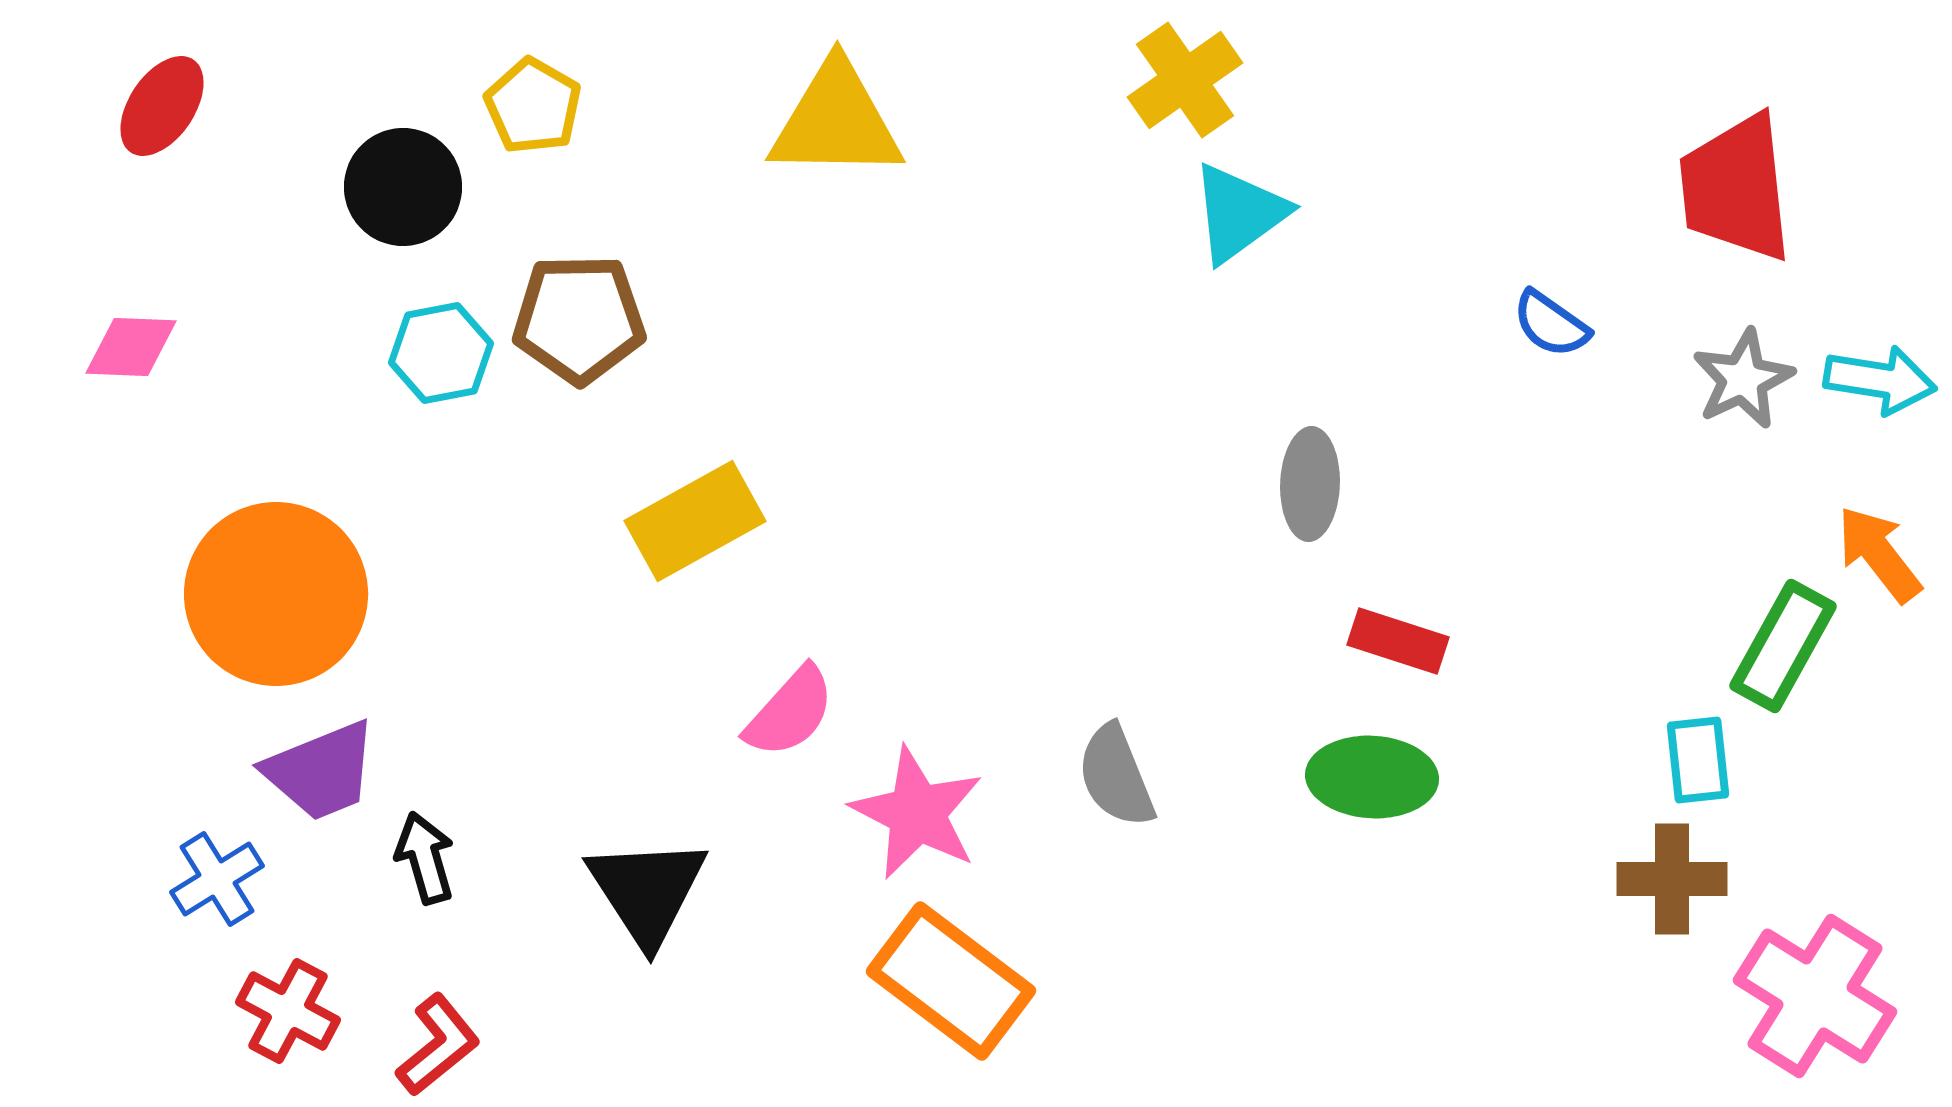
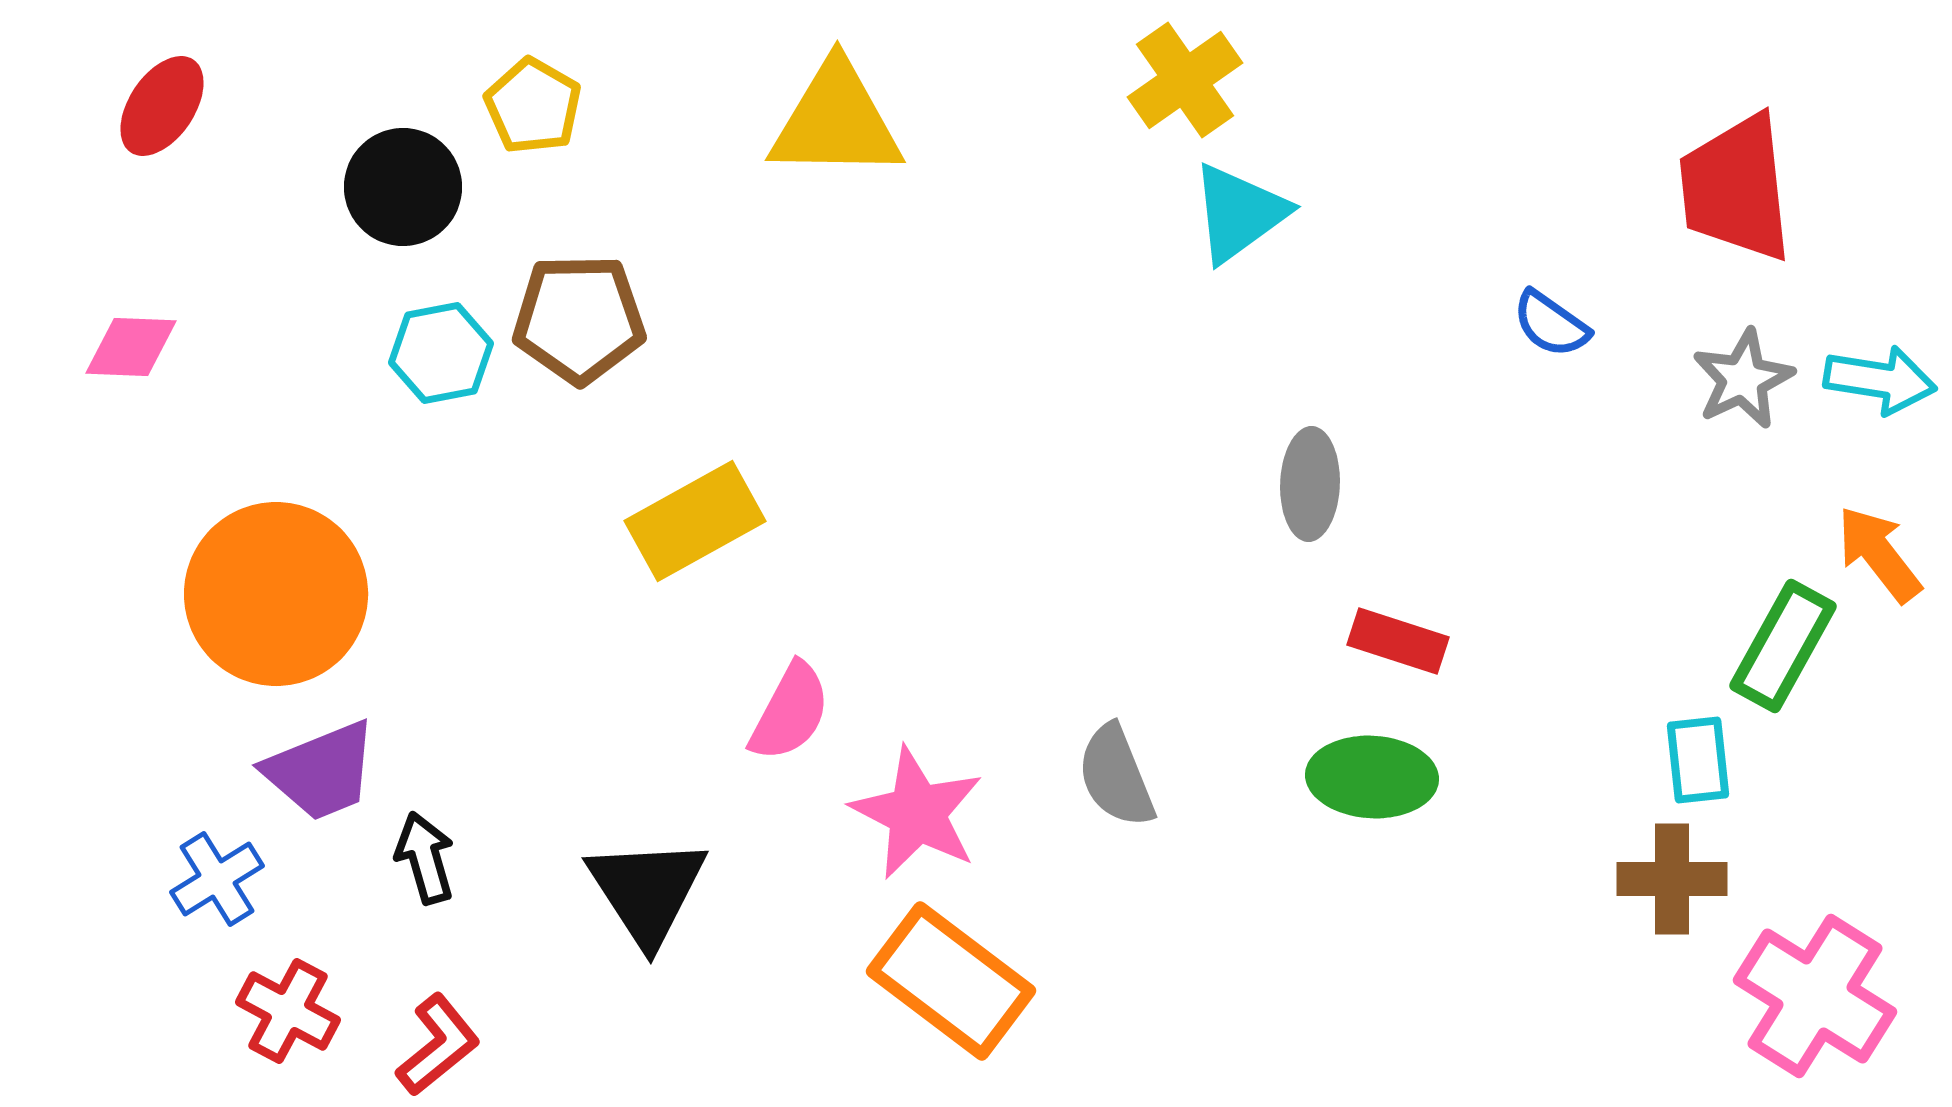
pink semicircle: rotated 14 degrees counterclockwise
